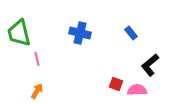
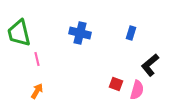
blue rectangle: rotated 56 degrees clockwise
pink semicircle: rotated 108 degrees clockwise
